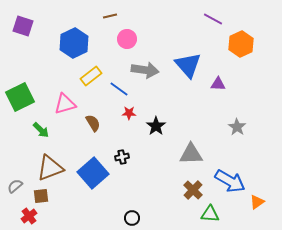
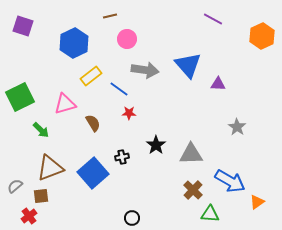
orange hexagon: moved 21 px right, 8 px up
black star: moved 19 px down
